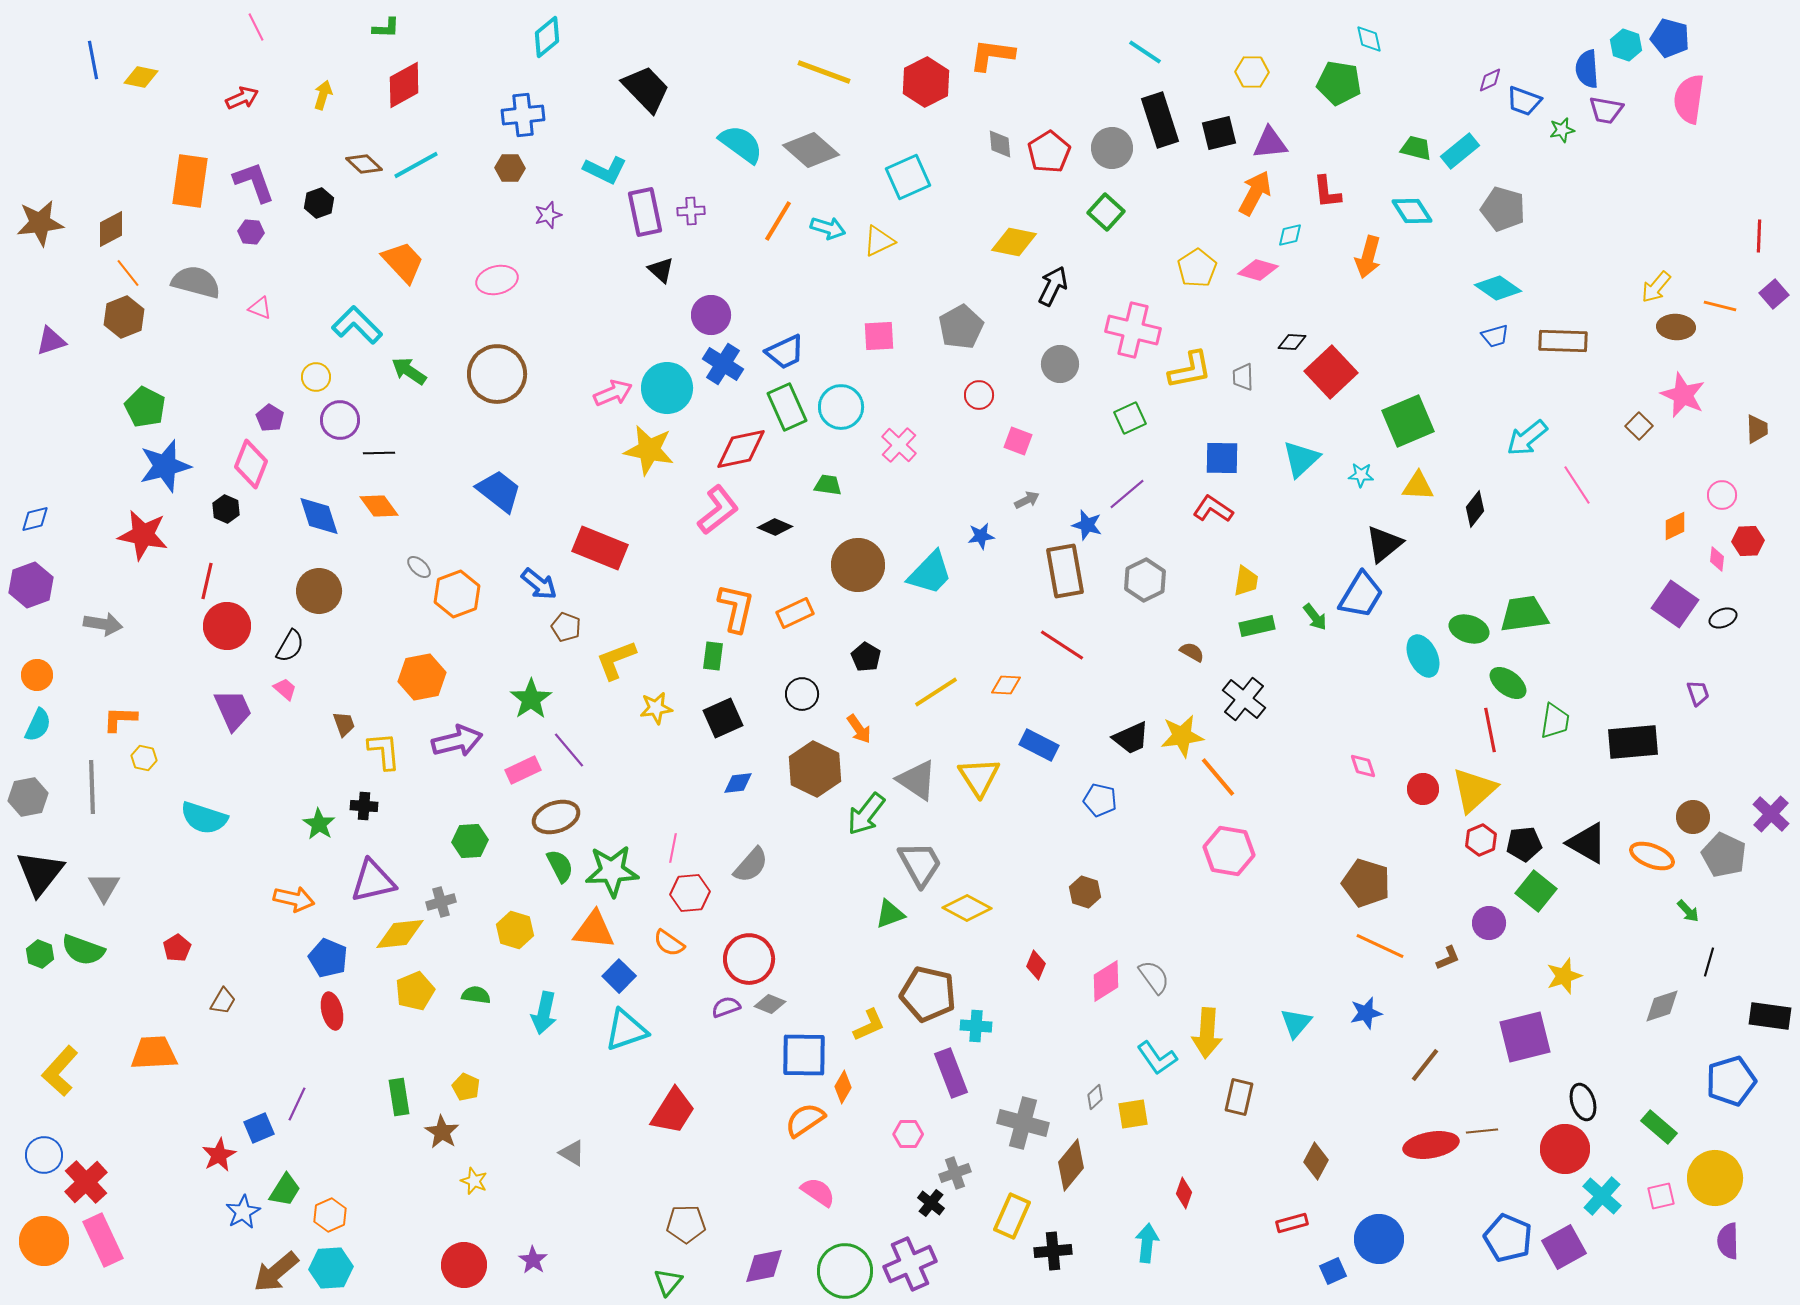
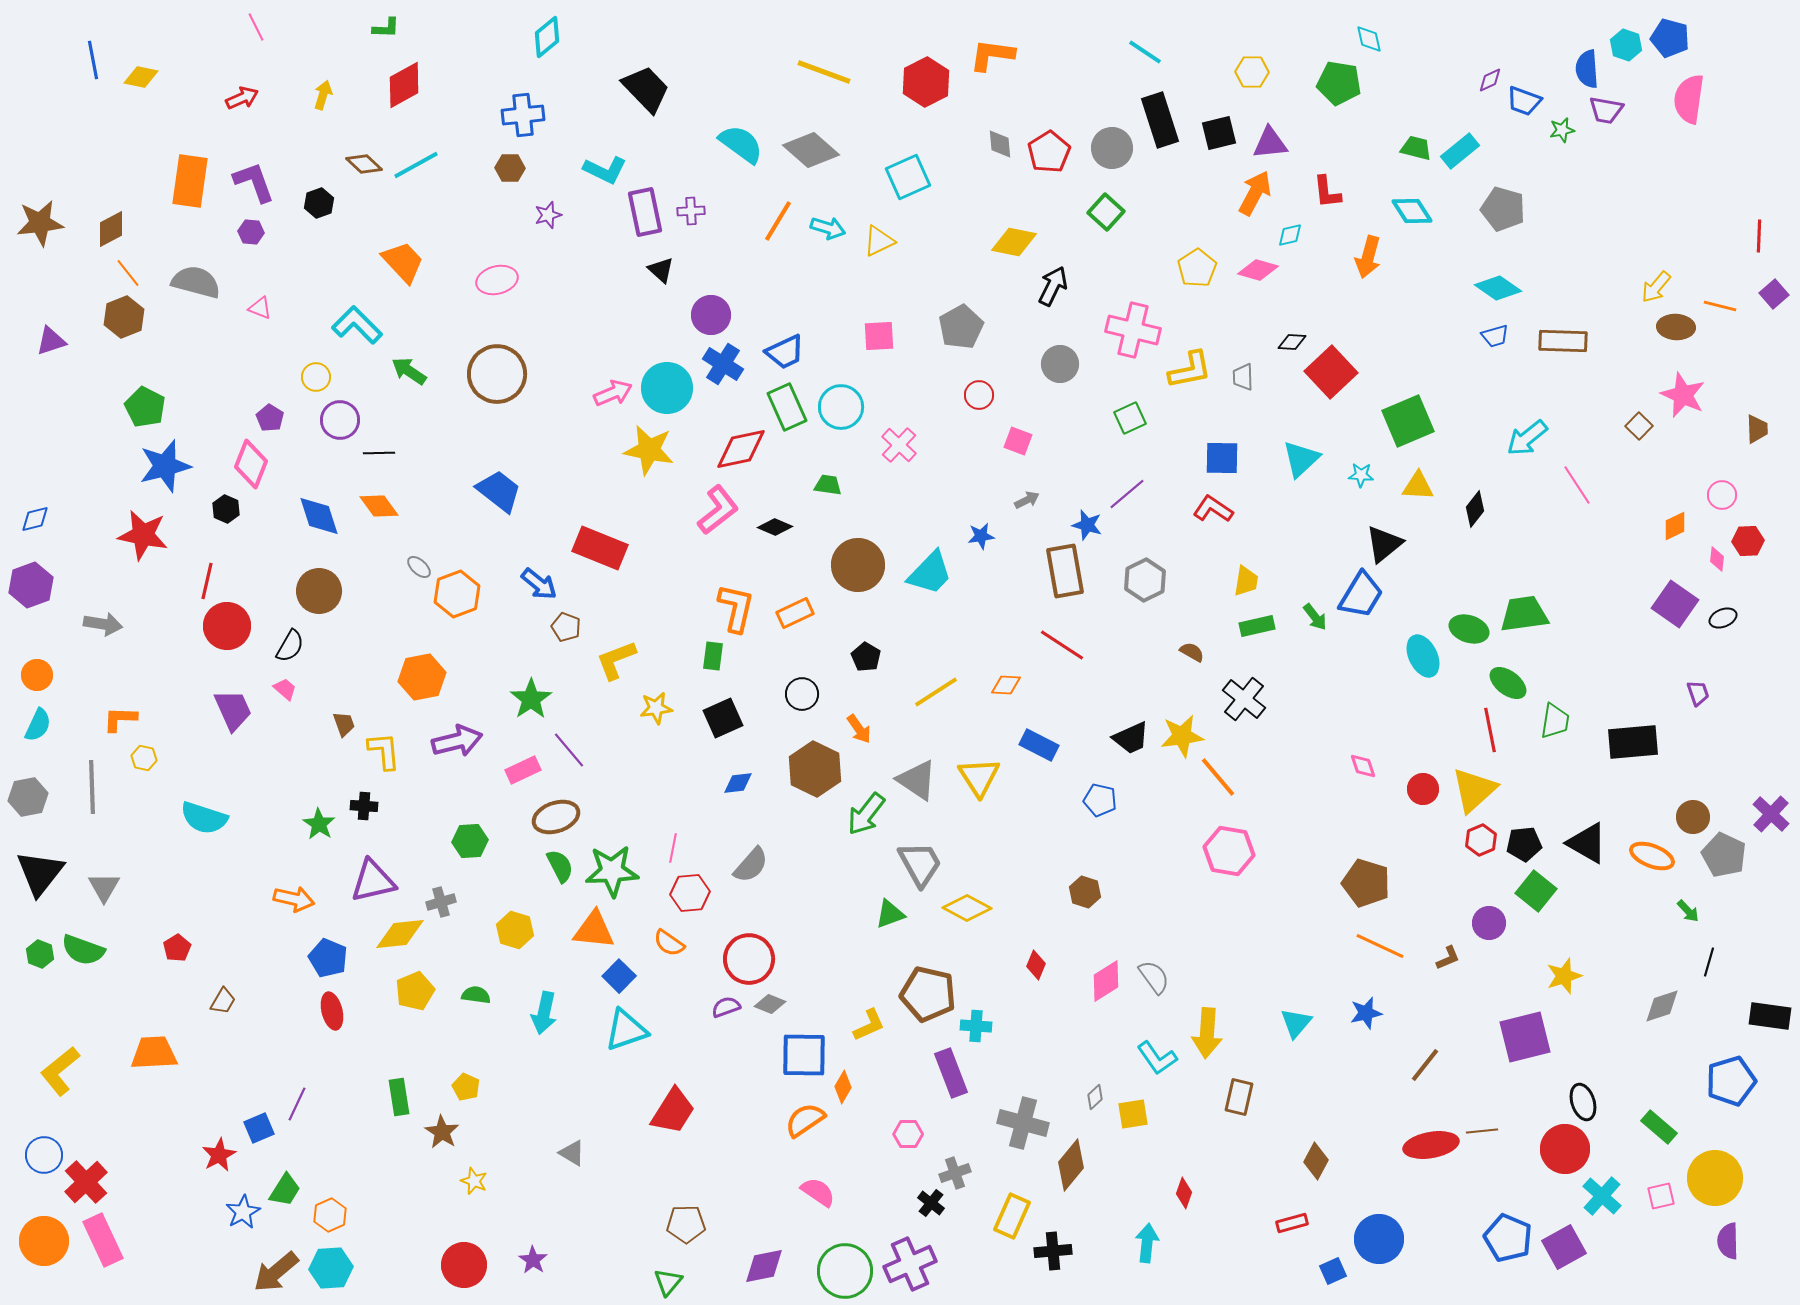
yellow L-shape at (60, 1071): rotated 9 degrees clockwise
